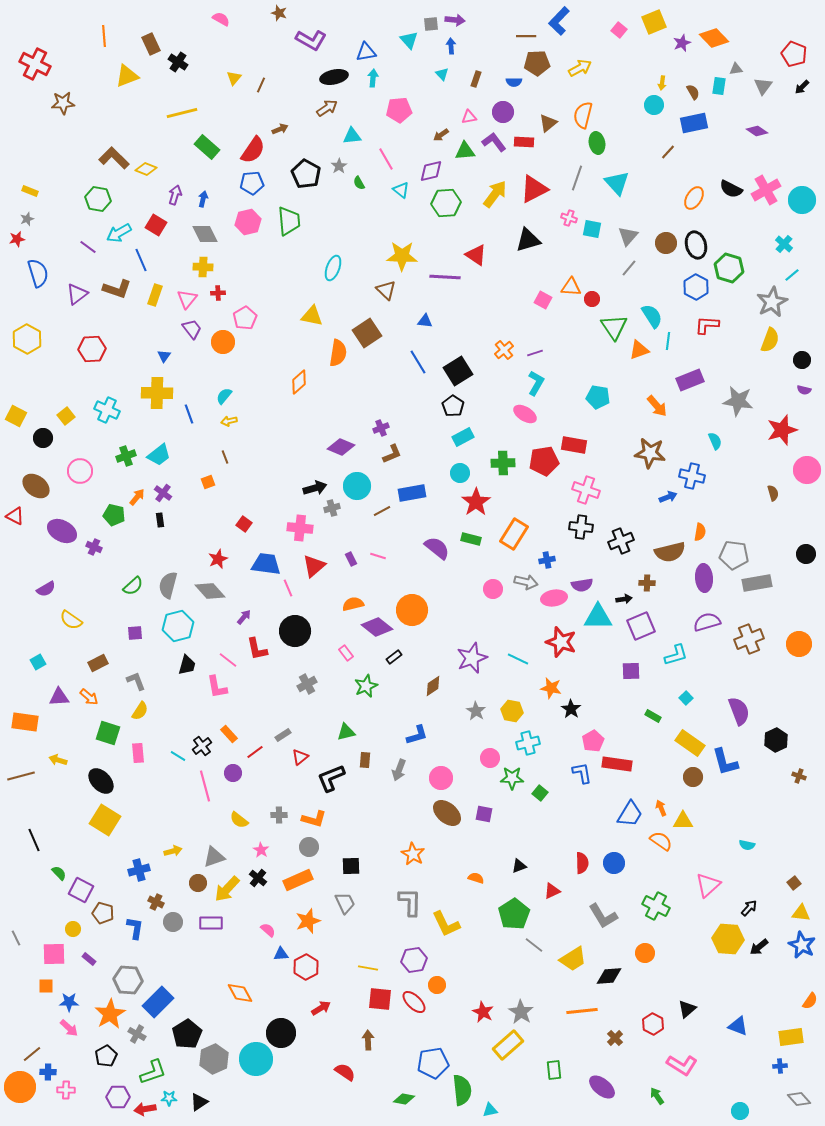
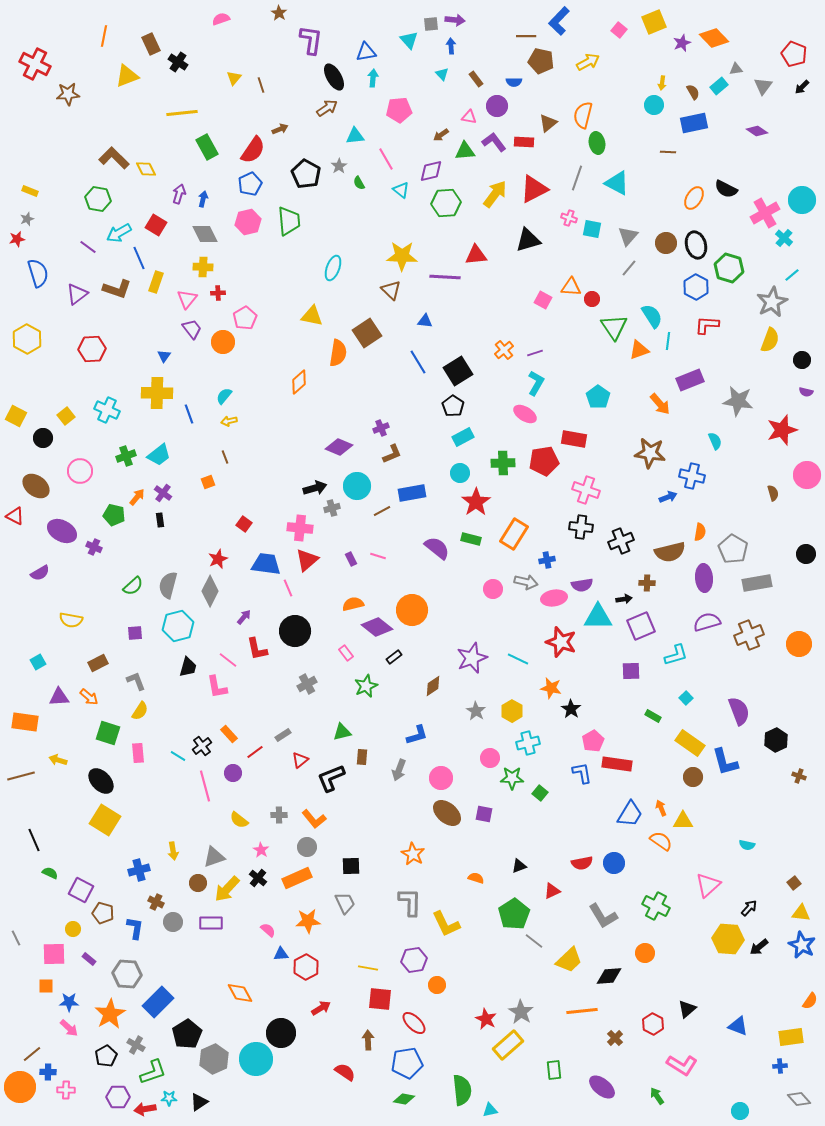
brown star at (279, 13): rotated 14 degrees clockwise
pink semicircle at (221, 19): rotated 48 degrees counterclockwise
orange line at (104, 36): rotated 15 degrees clockwise
purple L-shape at (311, 40): rotated 112 degrees counterclockwise
brown pentagon at (537, 63): moved 4 px right, 2 px up; rotated 15 degrees clockwise
yellow arrow at (580, 68): moved 8 px right, 6 px up
black ellipse at (334, 77): rotated 72 degrees clockwise
brown rectangle at (476, 79): rotated 56 degrees counterclockwise
brown line at (261, 85): rotated 42 degrees counterclockwise
cyan rectangle at (719, 86): rotated 42 degrees clockwise
brown star at (63, 103): moved 5 px right, 9 px up
purple circle at (503, 112): moved 6 px left, 6 px up
yellow line at (182, 113): rotated 8 degrees clockwise
pink triangle at (469, 117): rotated 21 degrees clockwise
cyan triangle at (352, 136): moved 3 px right
green rectangle at (207, 147): rotated 20 degrees clockwise
brown line at (668, 152): rotated 49 degrees clockwise
yellow diamond at (146, 169): rotated 40 degrees clockwise
blue pentagon at (252, 183): moved 2 px left, 1 px down; rotated 20 degrees counterclockwise
cyan triangle at (617, 183): rotated 20 degrees counterclockwise
black semicircle at (731, 189): moved 5 px left
pink cross at (766, 190): moved 1 px left, 23 px down
purple arrow at (175, 195): moved 4 px right, 1 px up
cyan cross at (784, 244): moved 6 px up
red triangle at (476, 255): rotated 40 degrees counterclockwise
blue line at (141, 260): moved 2 px left, 2 px up
brown triangle at (386, 290): moved 5 px right
yellow rectangle at (155, 295): moved 1 px right, 13 px up
purple semicircle at (804, 390): moved 2 px right, 2 px down
cyan pentagon at (598, 397): rotated 25 degrees clockwise
orange arrow at (657, 406): moved 3 px right, 2 px up
red rectangle at (574, 445): moved 6 px up
purple diamond at (341, 447): moved 2 px left
pink circle at (807, 470): moved 5 px down
gray pentagon at (734, 555): moved 1 px left, 6 px up; rotated 24 degrees clockwise
red triangle at (314, 566): moved 7 px left, 6 px up
purple semicircle at (46, 589): moved 6 px left, 16 px up
gray diamond at (210, 591): rotated 68 degrees clockwise
yellow semicircle at (71, 620): rotated 25 degrees counterclockwise
brown cross at (749, 639): moved 4 px up
black trapezoid at (187, 665): moved 1 px right, 2 px down
yellow hexagon at (512, 711): rotated 20 degrees clockwise
green triangle at (346, 732): moved 4 px left
red triangle at (300, 757): moved 3 px down
brown rectangle at (365, 760): moved 3 px left, 3 px up
orange L-shape at (314, 819): rotated 35 degrees clockwise
gray circle at (309, 847): moved 2 px left
yellow arrow at (173, 851): rotated 96 degrees clockwise
red semicircle at (582, 863): rotated 80 degrees clockwise
green semicircle at (59, 873): moved 9 px left; rotated 21 degrees counterclockwise
orange rectangle at (298, 880): moved 1 px left, 2 px up
orange star at (308, 921): rotated 15 degrees clockwise
gray line at (534, 945): moved 4 px up
yellow trapezoid at (573, 959): moved 4 px left, 1 px down; rotated 12 degrees counterclockwise
gray hexagon at (128, 980): moved 1 px left, 6 px up
red ellipse at (414, 1002): moved 21 px down
red star at (483, 1012): moved 3 px right, 7 px down
gray cross at (137, 1034): moved 1 px left, 11 px down
blue pentagon at (433, 1063): moved 26 px left
